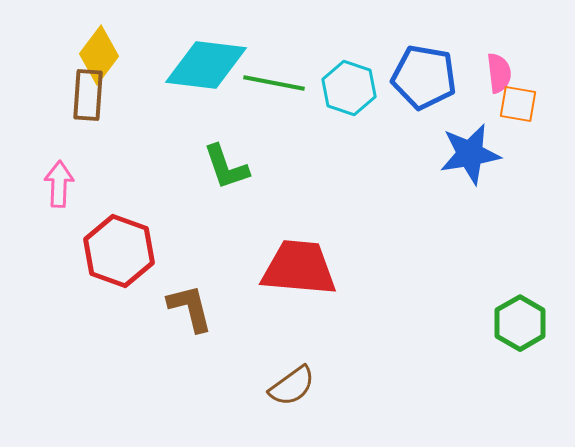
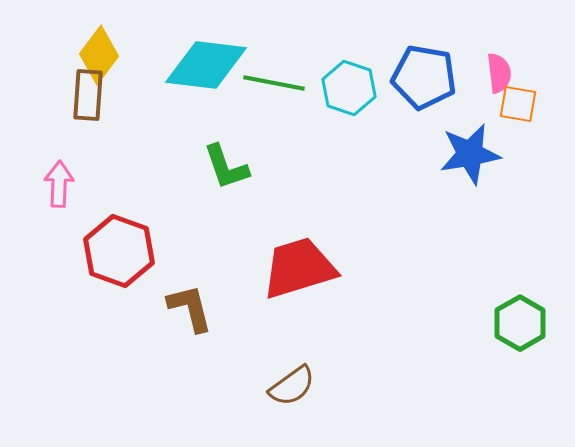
red trapezoid: rotated 22 degrees counterclockwise
